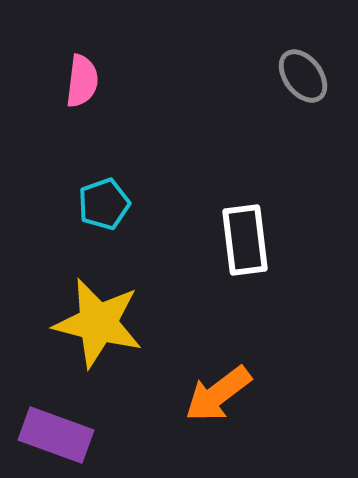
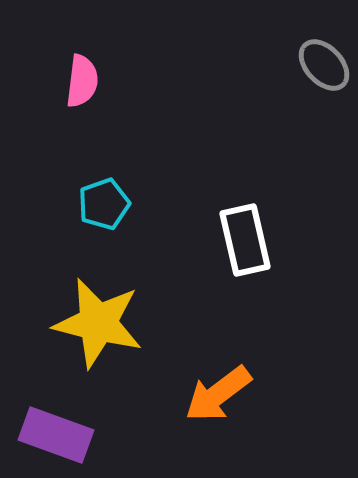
gray ellipse: moved 21 px right, 11 px up; rotated 6 degrees counterclockwise
white rectangle: rotated 6 degrees counterclockwise
